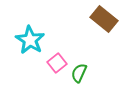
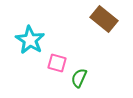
pink square: rotated 36 degrees counterclockwise
green semicircle: moved 5 px down
